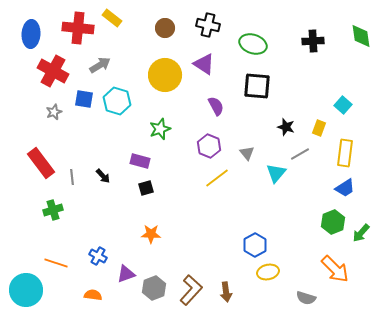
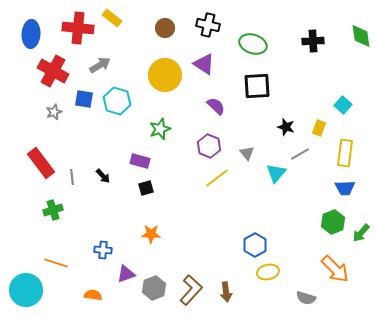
black square at (257, 86): rotated 8 degrees counterclockwise
purple semicircle at (216, 106): rotated 18 degrees counterclockwise
blue trapezoid at (345, 188): rotated 30 degrees clockwise
blue cross at (98, 256): moved 5 px right, 6 px up; rotated 24 degrees counterclockwise
